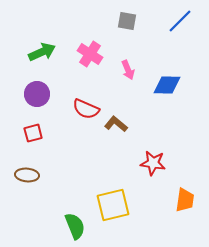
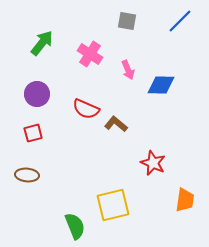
green arrow: moved 9 px up; rotated 28 degrees counterclockwise
blue diamond: moved 6 px left
red star: rotated 15 degrees clockwise
